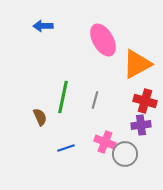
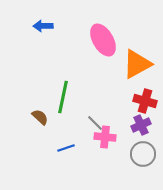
gray line: moved 23 px down; rotated 60 degrees counterclockwise
brown semicircle: rotated 24 degrees counterclockwise
purple cross: rotated 18 degrees counterclockwise
pink cross: moved 5 px up; rotated 15 degrees counterclockwise
gray circle: moved 18 px right
